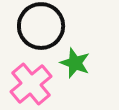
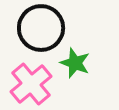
black circle: moved 2 px down
